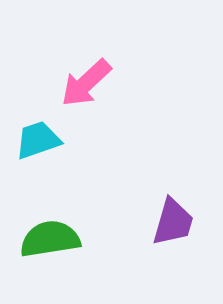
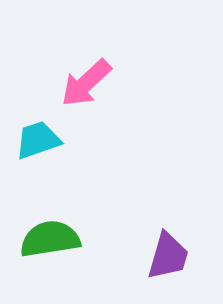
purple trapezoid: moved 5 px left, 34 px down
